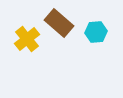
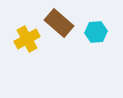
yellow cross: rotated 10 degrees clockwise
